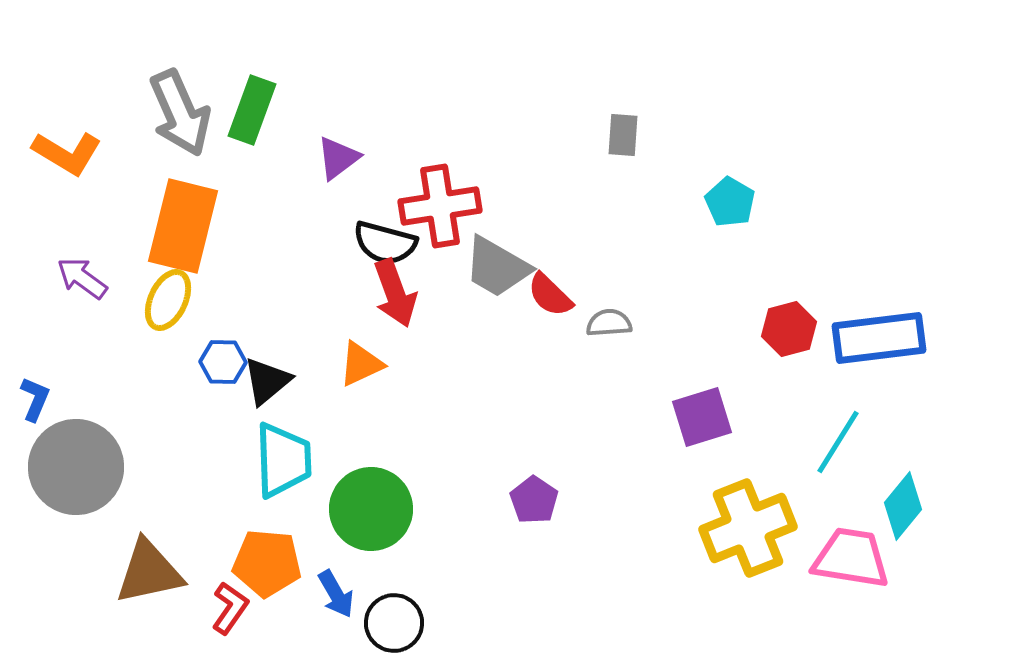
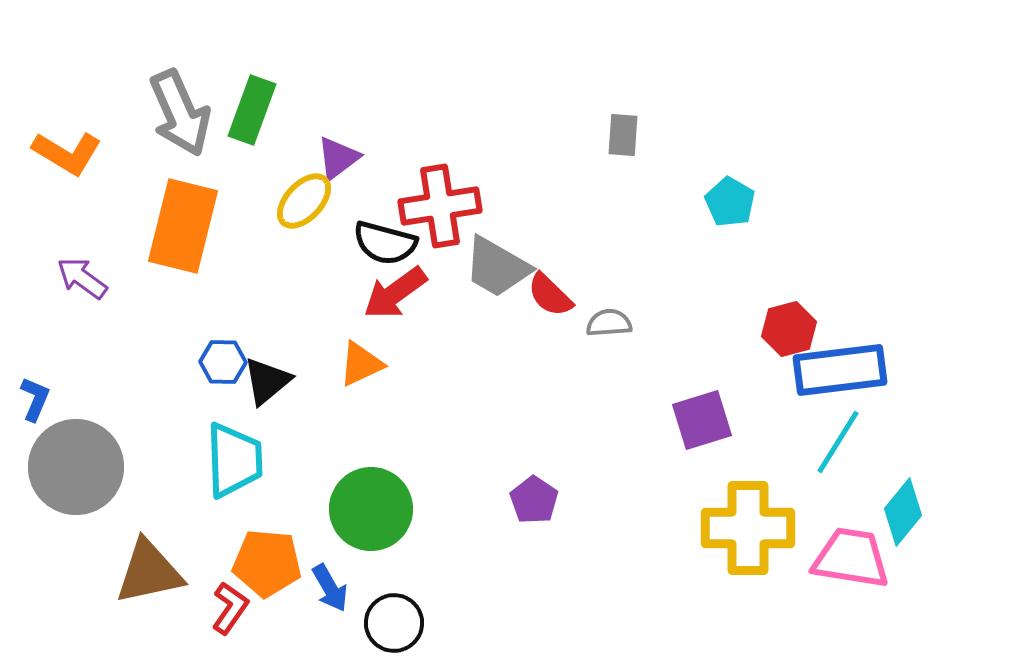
red arrow: rotated 74 degrees clockwise
yellow ellipse: moved 136 px right, 99 px up; rotated 18 degrees clockwise
blue rectangle: moved 39 px left, 32 px down
purple square: moved 3 px down
cyan trapezoid: moved 49 px left
cyan diamond: moved 6 px down
yellow cross: rotated 22 degrees clockwise
blue arrow: moved 6 px left, 6 px up
